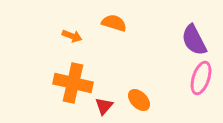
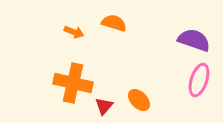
orange arrow: moved 2 px right, 4 px up
purple semicircle: rotated 136 degrees clockwise
pink ellipse: moved 2 px left, 2 px down
